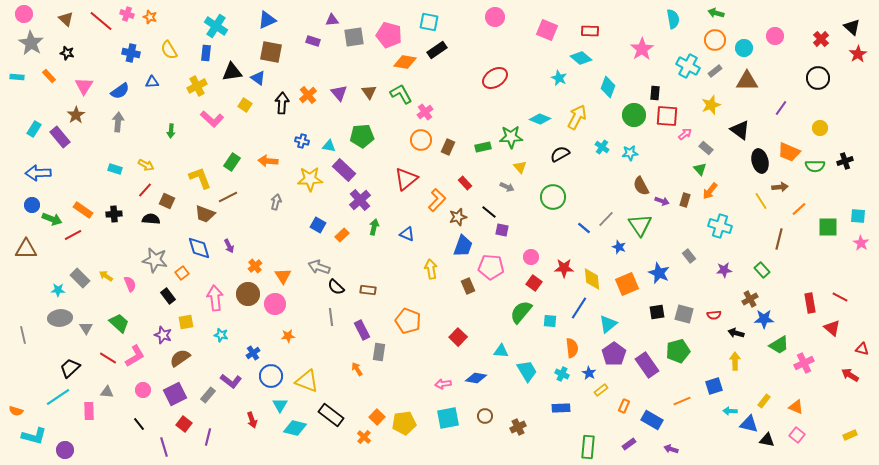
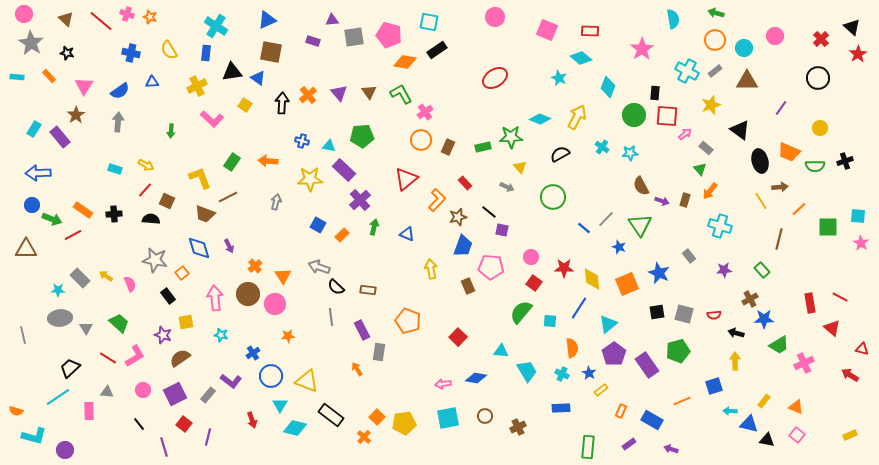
cyan cross at (688, 66): moved 1 px left, 5 px down
orange rectangle at (624, 406): moved 3 px left, 5 px down
